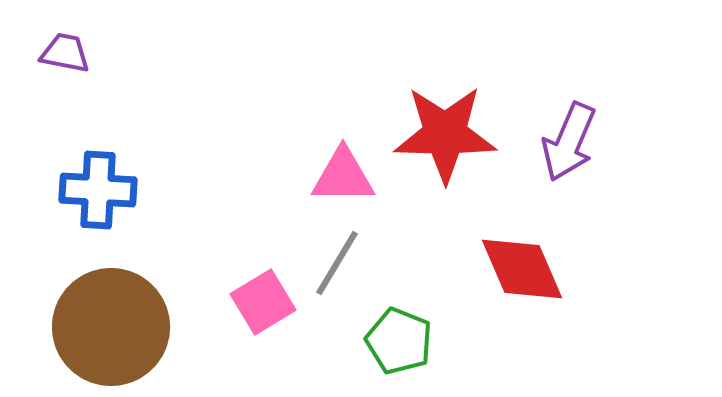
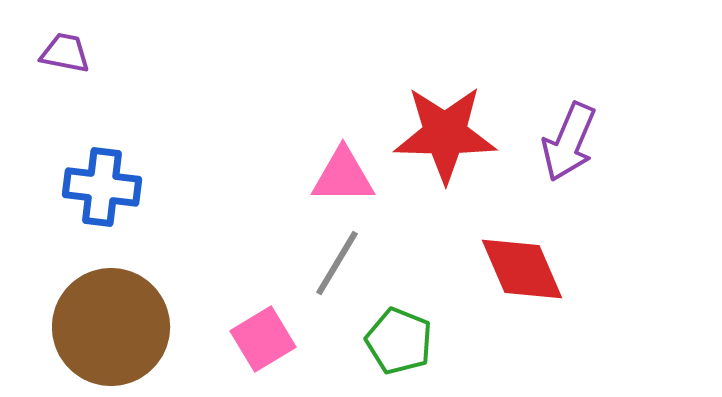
blue cross: moved 4 px right, 3 px up; rotated 4 degrees clockwise
pink square: moved 37 px down
